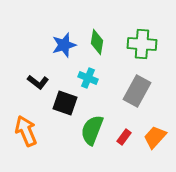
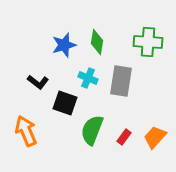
green cross: moved 6 px right, 2 px up
gray rectangle: moved 16 px left, 10 px up; rotated 20 degrees counterclockwise
